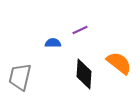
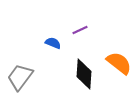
blue semicircle: rotated 21 degrees clockwise
gray trapezoid: rotated 24 degrees clockwise
